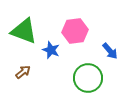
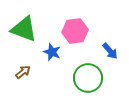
green triangle: moved 2 px up
blue star: moved 1 px right, 2 px down
